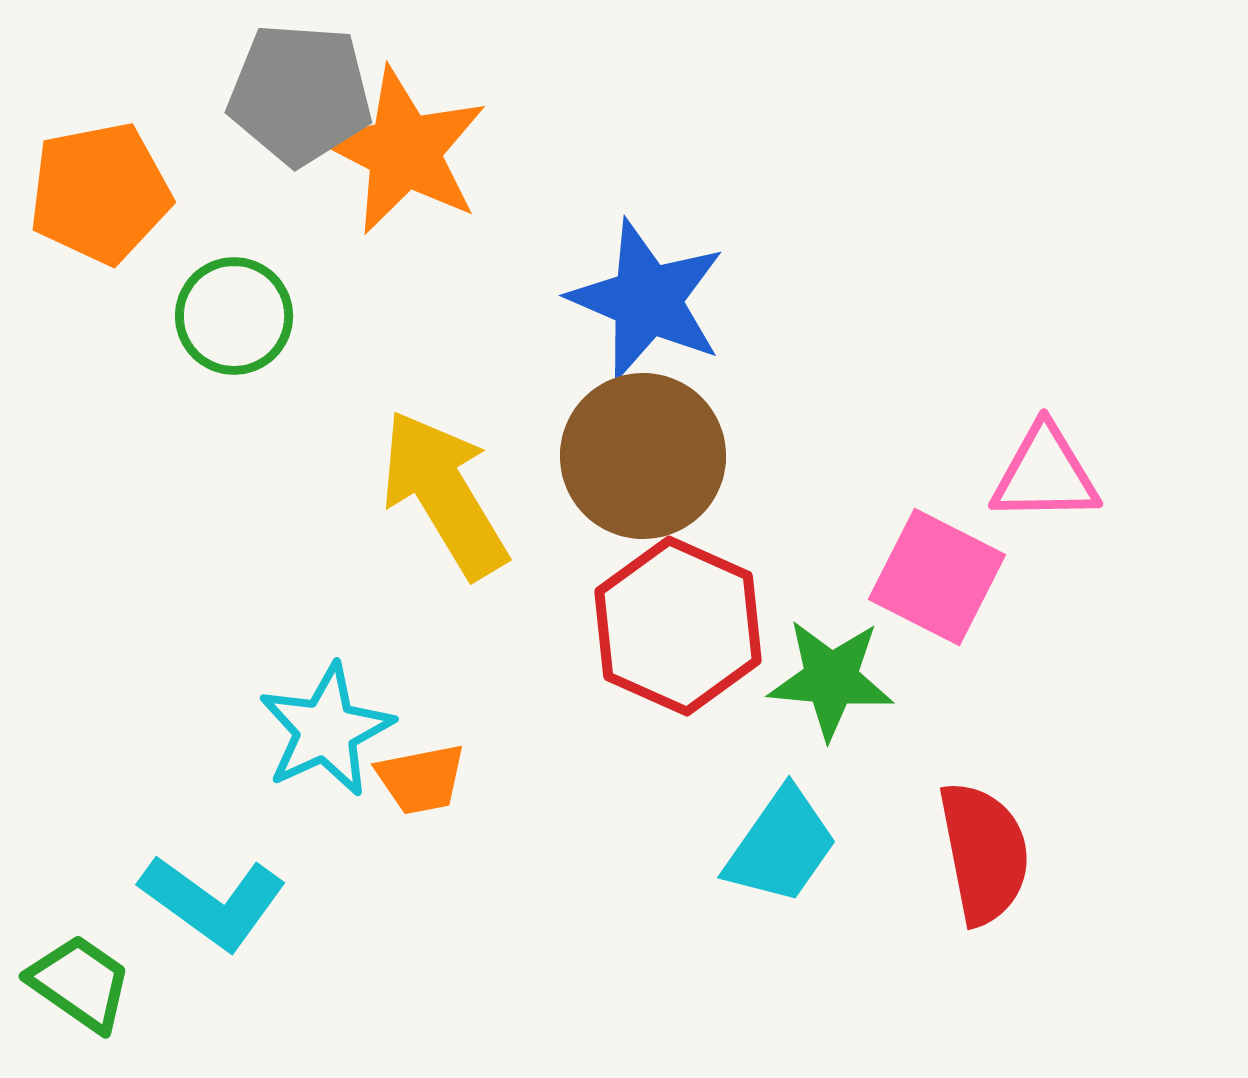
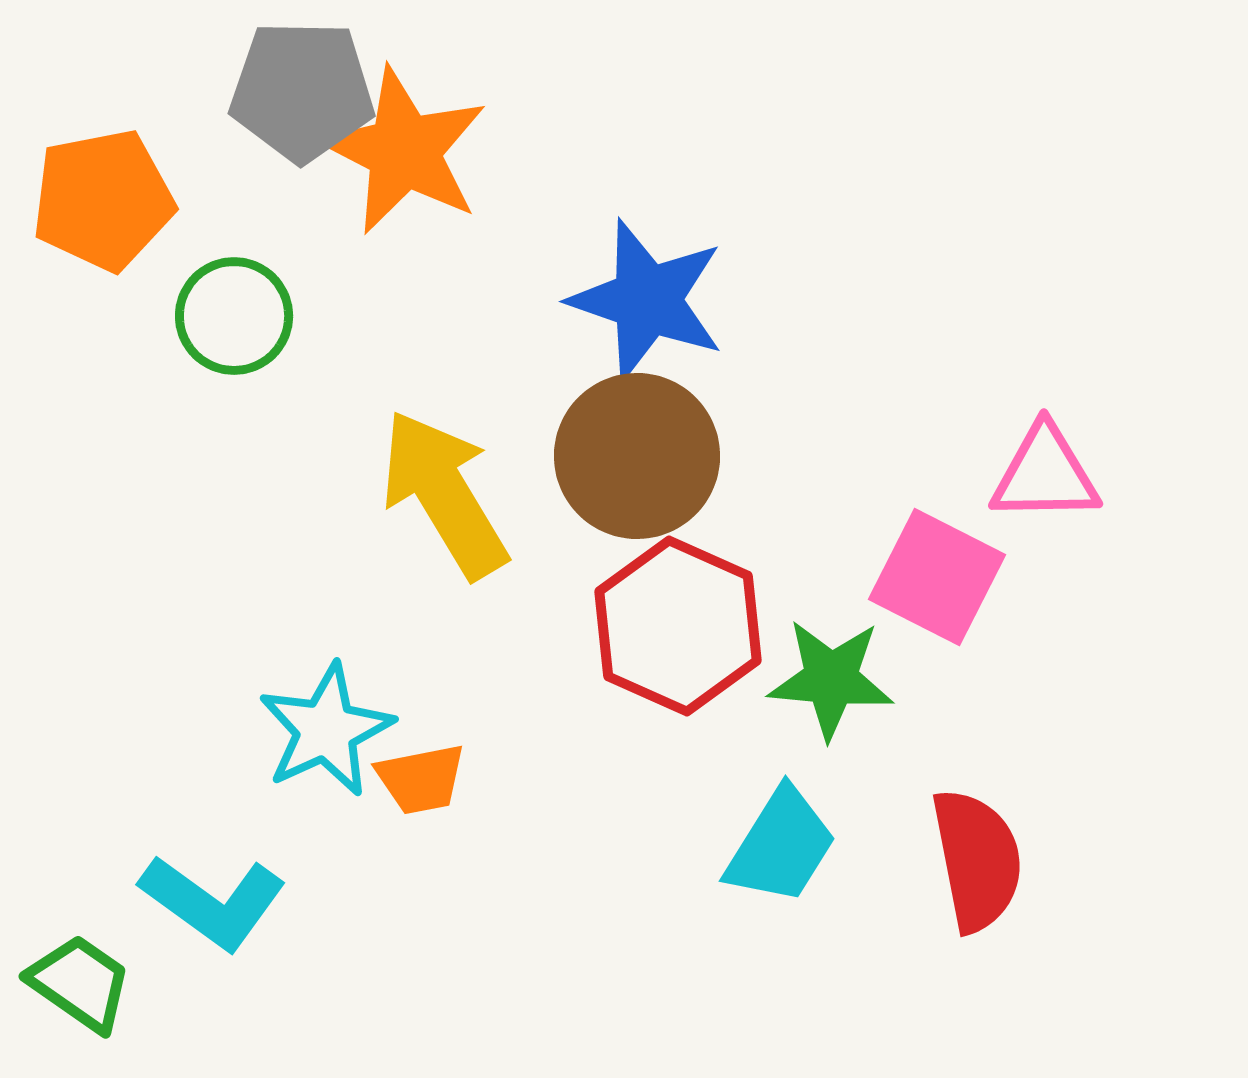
gray pentagon: moved 2 px right, 3 px up; rotated 3 degrees counterclockwise
orange pentagon: moved 3 px right, 7 px down
blue star: rotated 4 degrees counterclockwise
brown circle: moved 6 px left
cyan trapezoid: rotated 3 degrees counterclockwise
red semicircle: moved 7 px left, 7 px down
